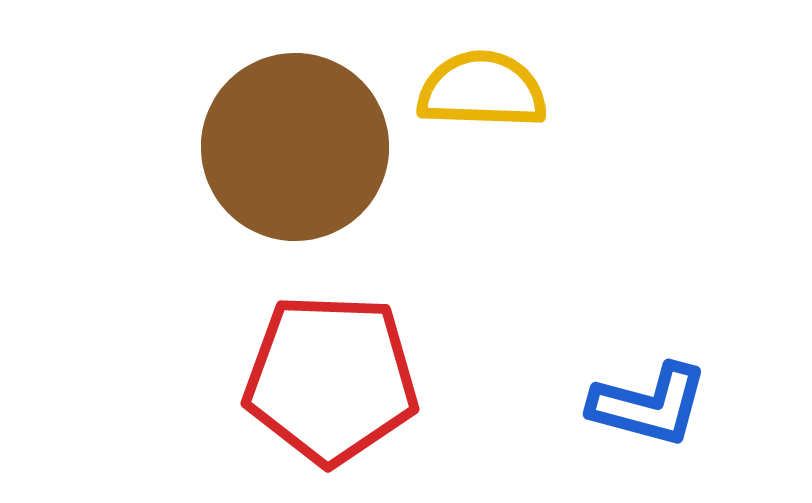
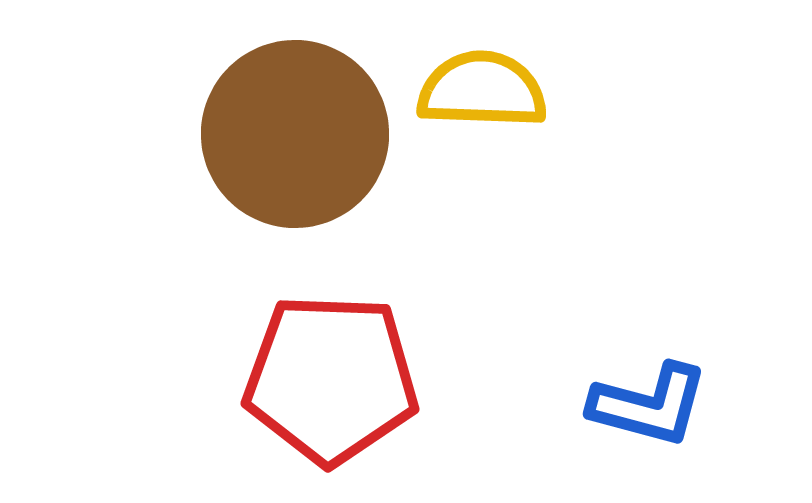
brown circle: moved 13 px up
